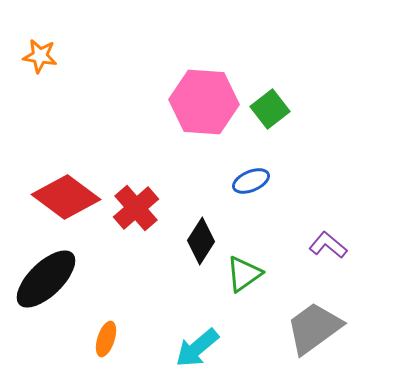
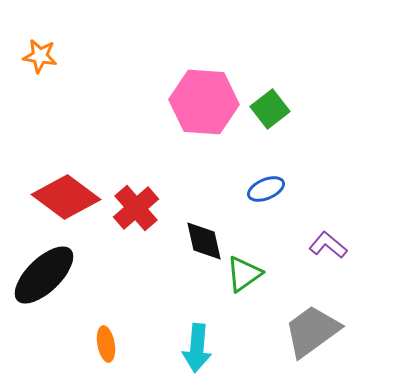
blue ellipse: moved 15 px right, 8 px down
black diamond: moved 3 px right; rotated 45 degrees counterclockwise
black ellipse: moved 2 px left, 4 px up
gray trapezoid: moved 2 px left, 3 px down
orange ellipse: moved 5 px down; rotated 28 degrees counterclockwise
cyan arrow: rotated 45 degrees counterclockwise
